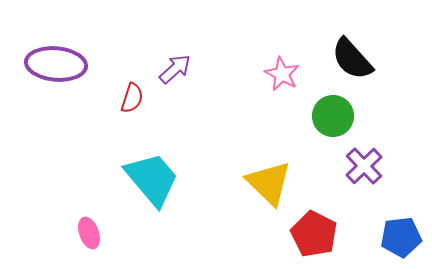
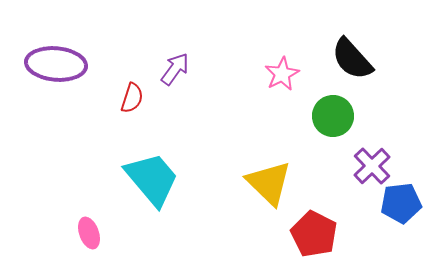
purple arrow: rotated 12 degrees counterclockwise
pink star: rotated 16 degrees clockwise
purple cross: moved 8 px right
blue pentagon: moved 34 px up
